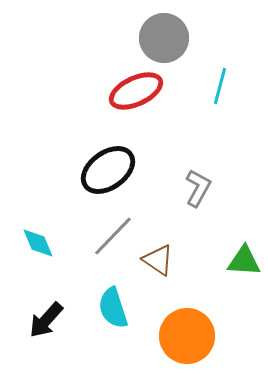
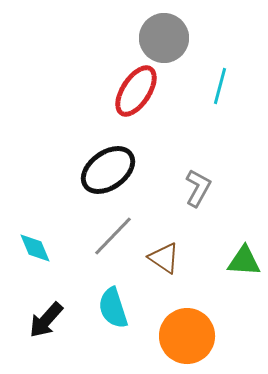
red ellipse: rotated 32 degrees counterclockwise
cyan diamond: moved 3 px left, 5 px down
brown triangle: moved 6 px right, 2 px up
